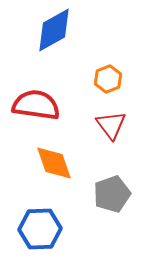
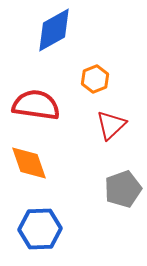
orange hexagon: moved 13 px left
red triangle: rotated 24 degrees clockwise
orange diamond: moved 25 px left
gray pentagon: moved 11 px right, 5 px up
